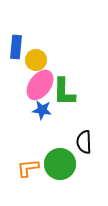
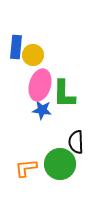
yellow circle: moved 3 px left, 5 px up
pink ellipse: rotated 20 degrees counterclockwise
green L-shape: moved 2 px down
black semicircle: moved 8 px left
orange L-shape: moved 2 px left
